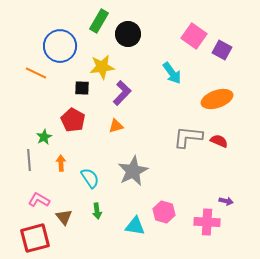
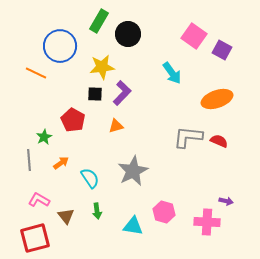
black square: moved 13 px right, 6 px down
orange arrow: rotated 56 degrees clockwise
brown triangle: moved 2 px right, 1 px up
cyan triangle: moved 2 px left
